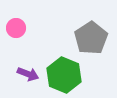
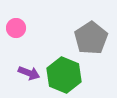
purple arrow: moved 1 px right, 1 px up
